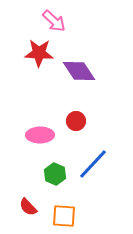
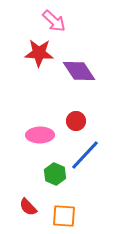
blue line: moved 8 px left, 9 px up
